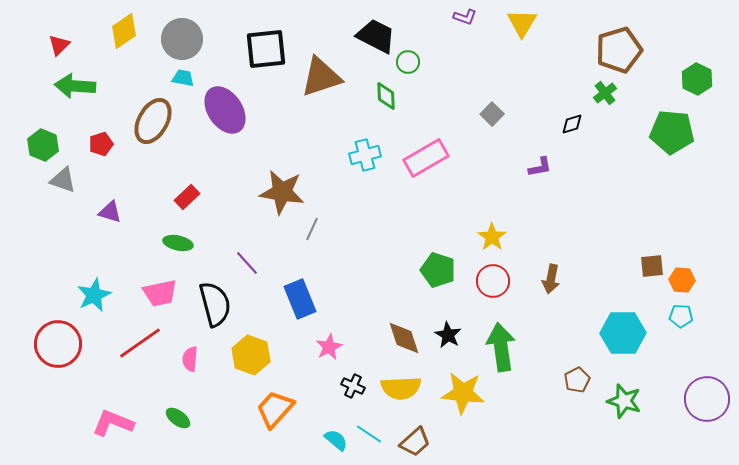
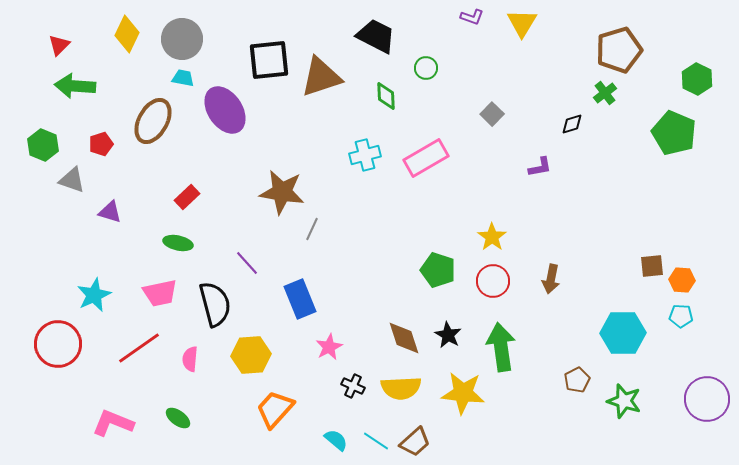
purple L-shape at (465, 17): moved 7 px right
yellow diamond at (124, 31): moved 3 px right, 3 px down; rotated 30 degrees counterclockwise
black square at (266, 49): moved 3 px right, 11 px down
green circle at (408, 62): moved 18 px right, 6 px down
green pentagon at (672, 132): moved 2 px right, 1 px down; rotated 18 degrees clockwise
gray triangle at (63, 180): moved 9 px right
red line at (140, 343): moved 1 px left, 5 px down
yellow hexagon at (251, 355): rotated 24 degrees counterclockwise
cyan line at (369, 434): moved 7 px right, 7 px down
